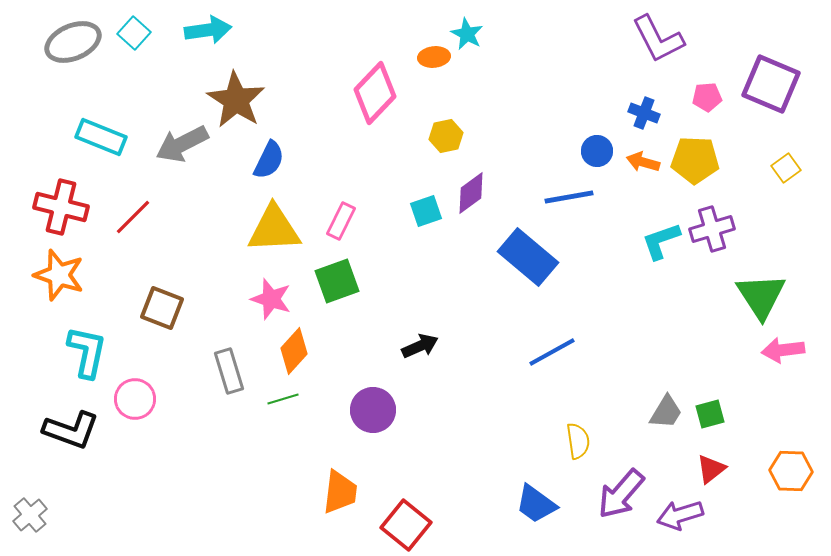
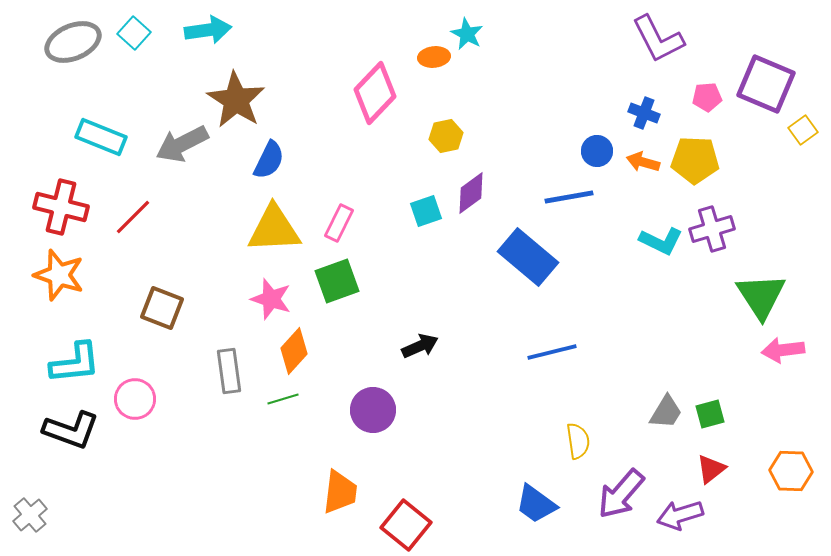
purple square at (771, 84): moved 5 px left
yellow square at (786, 168): moved 17 px right, 38 px up
pink rectangle at (341, 221): moved 2 px left, 2 px down
cyan L-shape at (661, 241): rotated 135 degrees counterclockwise
cyan L-shape at (87, 352): moved 12 px left, 11 px down; rotated 72 degrees clockwise
blue line at (552, 352): rotated 15 degrees clockwise
gray rectangle at (229, 371): rotated 9 degrees clockwise
